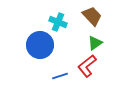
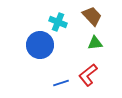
green triangle: rotated 28 degrees clockwise
red L-shape: moved 1 px right, 9 px down
blue line: moved 1 px right, 7 px down
